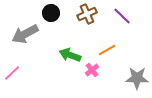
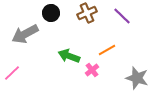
brown cross: moved 1 px up
green arrow: moved 1 px left, 1 px down
gray star: rotated 15 degrees clockwise
